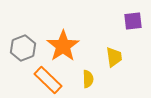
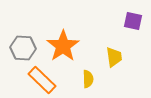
purple square: rotated 18 degrees clockwise
gray hexagon: rotated 25 degrees clockwise
orange rectangle: moved 6 px left
